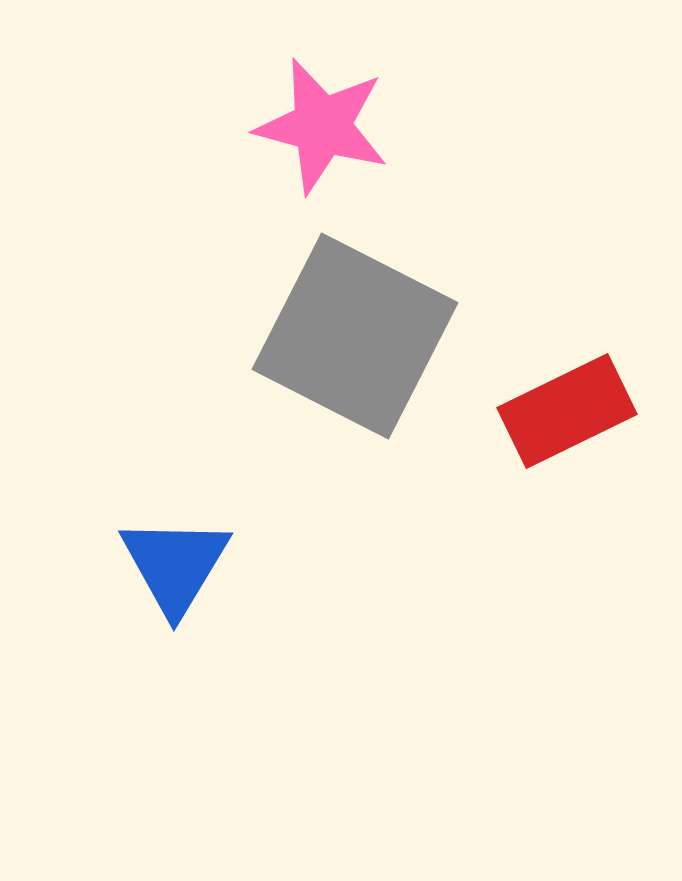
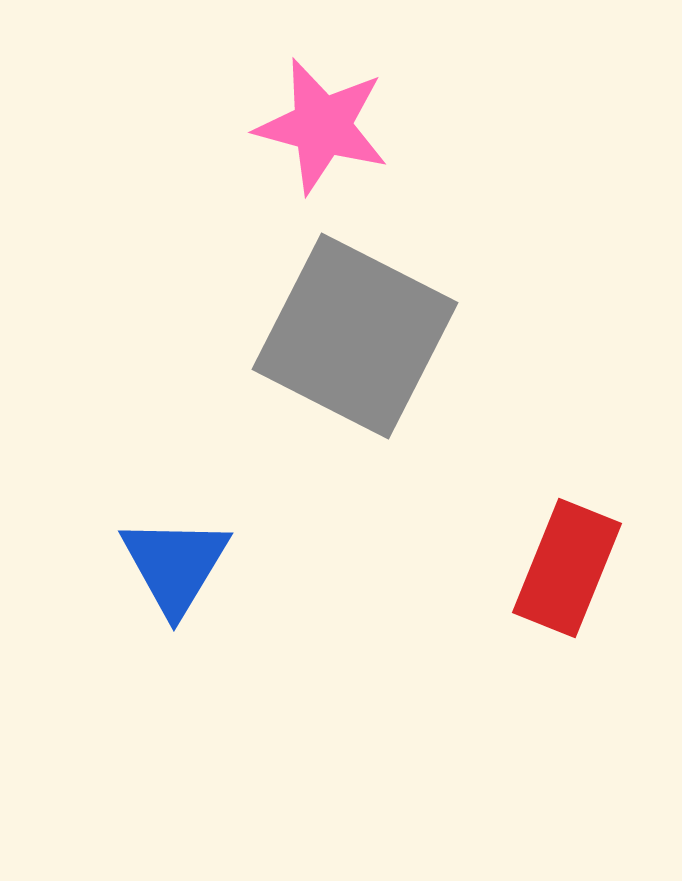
red rectangle: moved 157 px down; rotated 42 degrees counterclockwise
